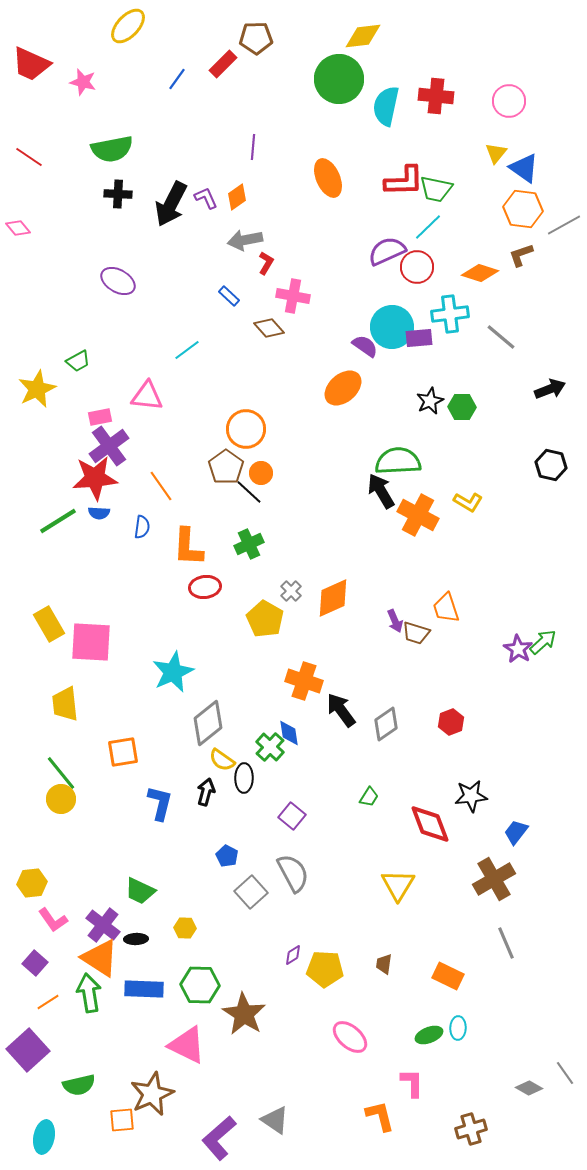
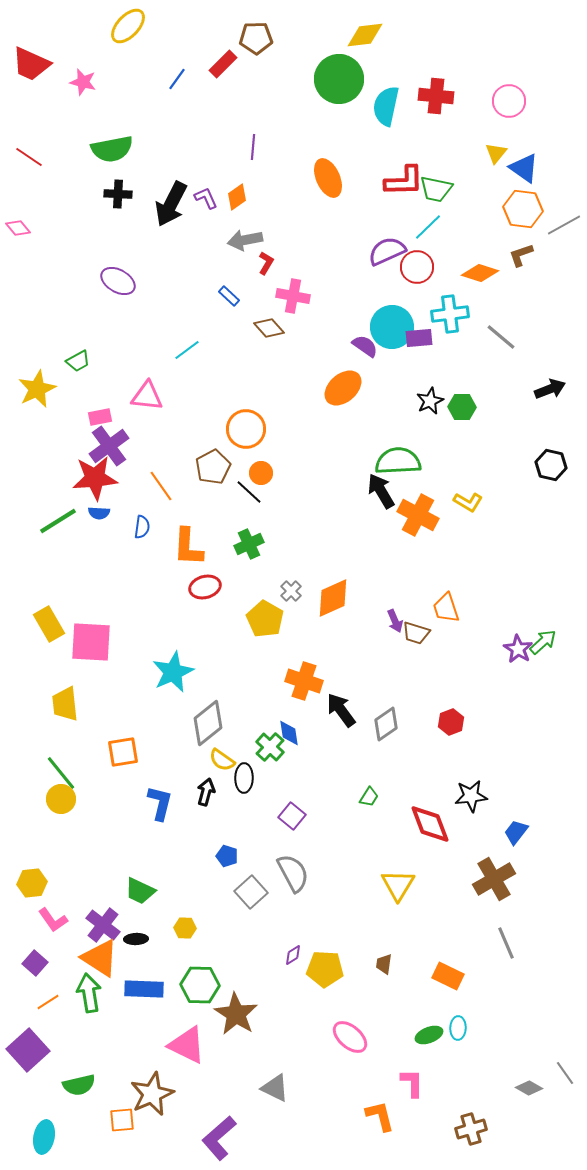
yellow diamond at (363, 36): moved 2 px right, 1 px up
brown pentagon at (226, 467): moved 13 px left; rotated 8 degrees clockwise
red ellipse at (205, 587): rotated 8 degrees counterclockwise
blue pentagon at (227, 856): rotated 10 degrees counterclockwise
brown star at (244, 1014): moved 8 px left
gray triangle at (275, 1120): moved 32 px up; rotated 8 degrees counterclockwise
